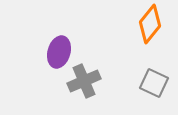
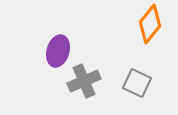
purple ellipse: moved 1 px left, 1 px up
gray square: moved 17 px left
